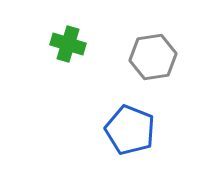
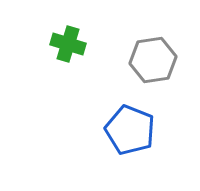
gray hexagon: moved 3 px down
